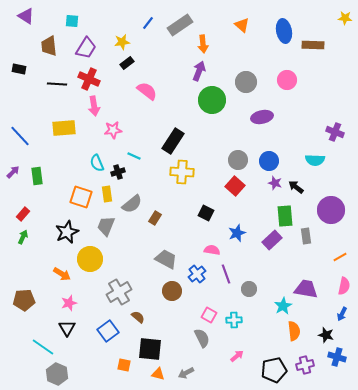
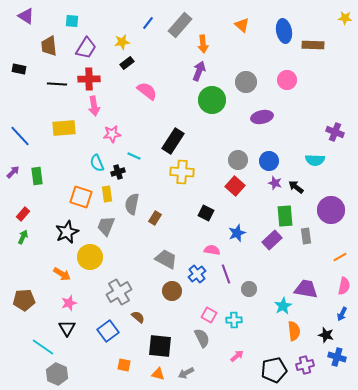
gray rectangle at (180, 25): rotated 15 degrees counterclockwise
red cross at (89, 79): rotated 25 degrees counterclockwise
pink star at (113, 130): moved 1 px left, 4 px down
gray semicircle at (132, 204): rotated 140 degrees clockwise
yellow circle at (90, 259): moved 2 px up
black square at (150, 349): moved 10 px right, 3 px up
